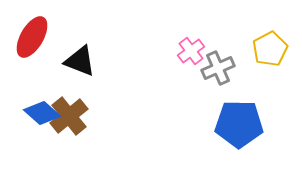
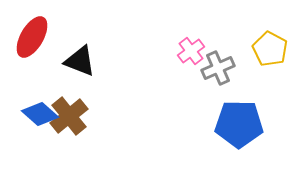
yellow pentagon: rotated 16 degrees counterclockwise
blue diamond: moved 2 px left, 1 px down
